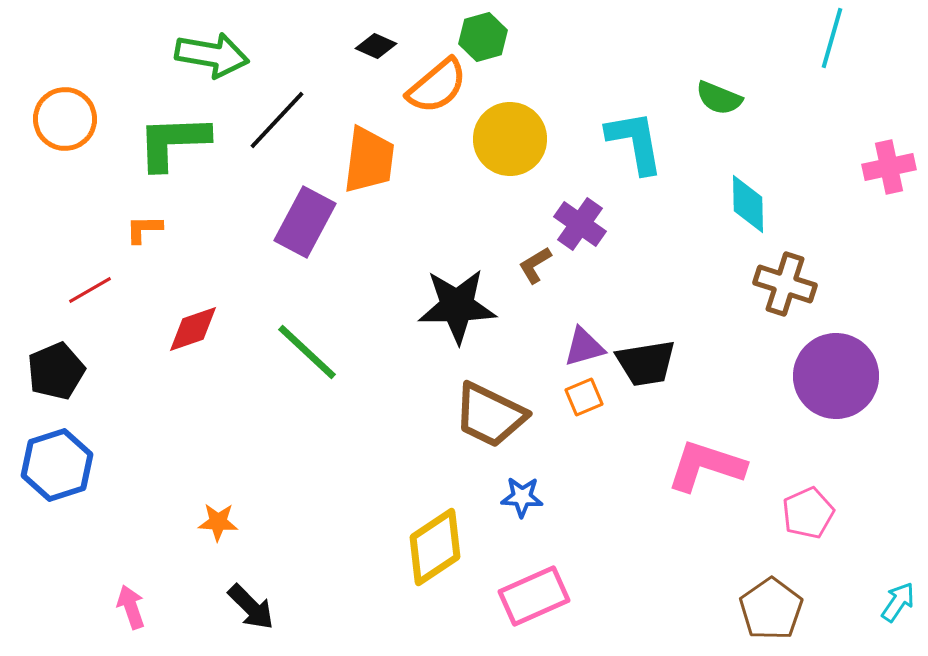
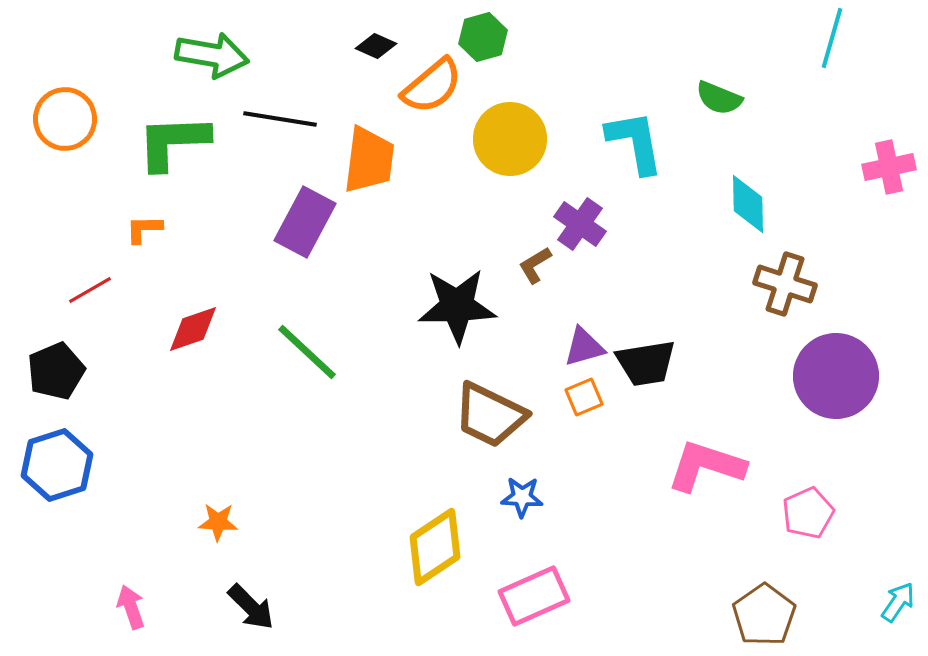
orange semicircle: moved 5 px left
black line: moved 3 px right, 1 px up; rotated 56 degrees clockwise
brown pentagon: moved 7 px left, 6 px down
